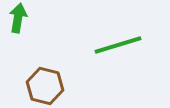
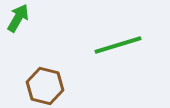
green arrow: rotated 20 degrees clockwise
